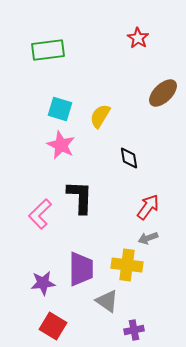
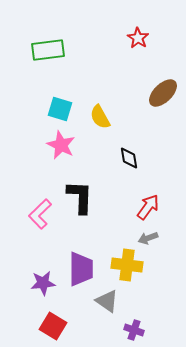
yellow semicircle: moved 1 px down; rotated 60 degrees counterclockwise
purple cross: rotated 30 degrees clockwise
